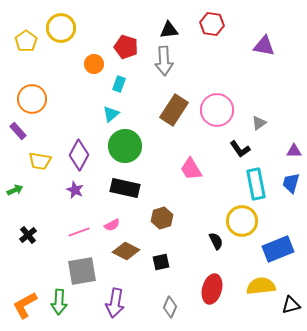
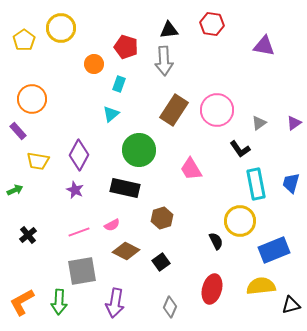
yellow pentagon at (26, 41): moved 2 px left, 1 px up
green circle at (125, 146): moved 14 px right, 4 px down
purple triangle at (294, 151): moved 28 px up; rotated 35 degrees counterclockwise
yellow trapezoid at (40, 161): moved 2 px left
yellow circle at (242, 221): moved 2 px left
blue rectangle at (278, 249): moved 4 px left, 1 px down
black square at (161, 262): rotated 24 degrees counterclockwise
orange L-shape at (25, 305): moved 3 px left, 3 px up
